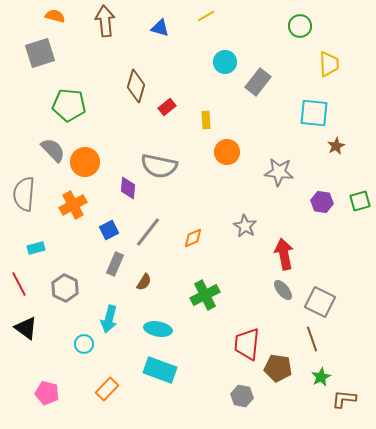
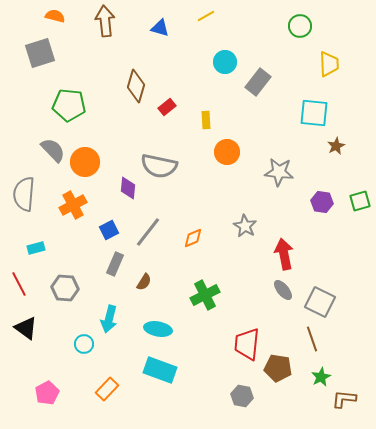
gray hexagon at (65, 288): rotated 20 degrees counterclockwise
pink pentagon at (47, 393): rotated 30 degrees clockwise
